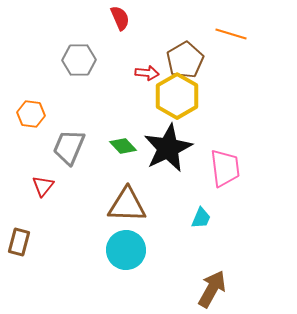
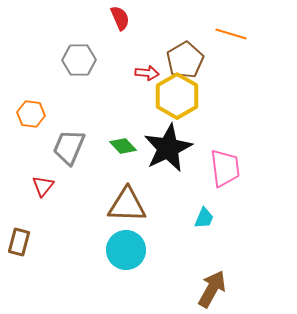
cyan trapezoid: moved 3 px right
